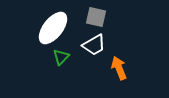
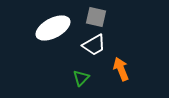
white ellipse: rotated 24 degrees clockwise
green triangle: moved 20 px right, 21 px down
orange arrow: moved 2 px right, 1 px down
